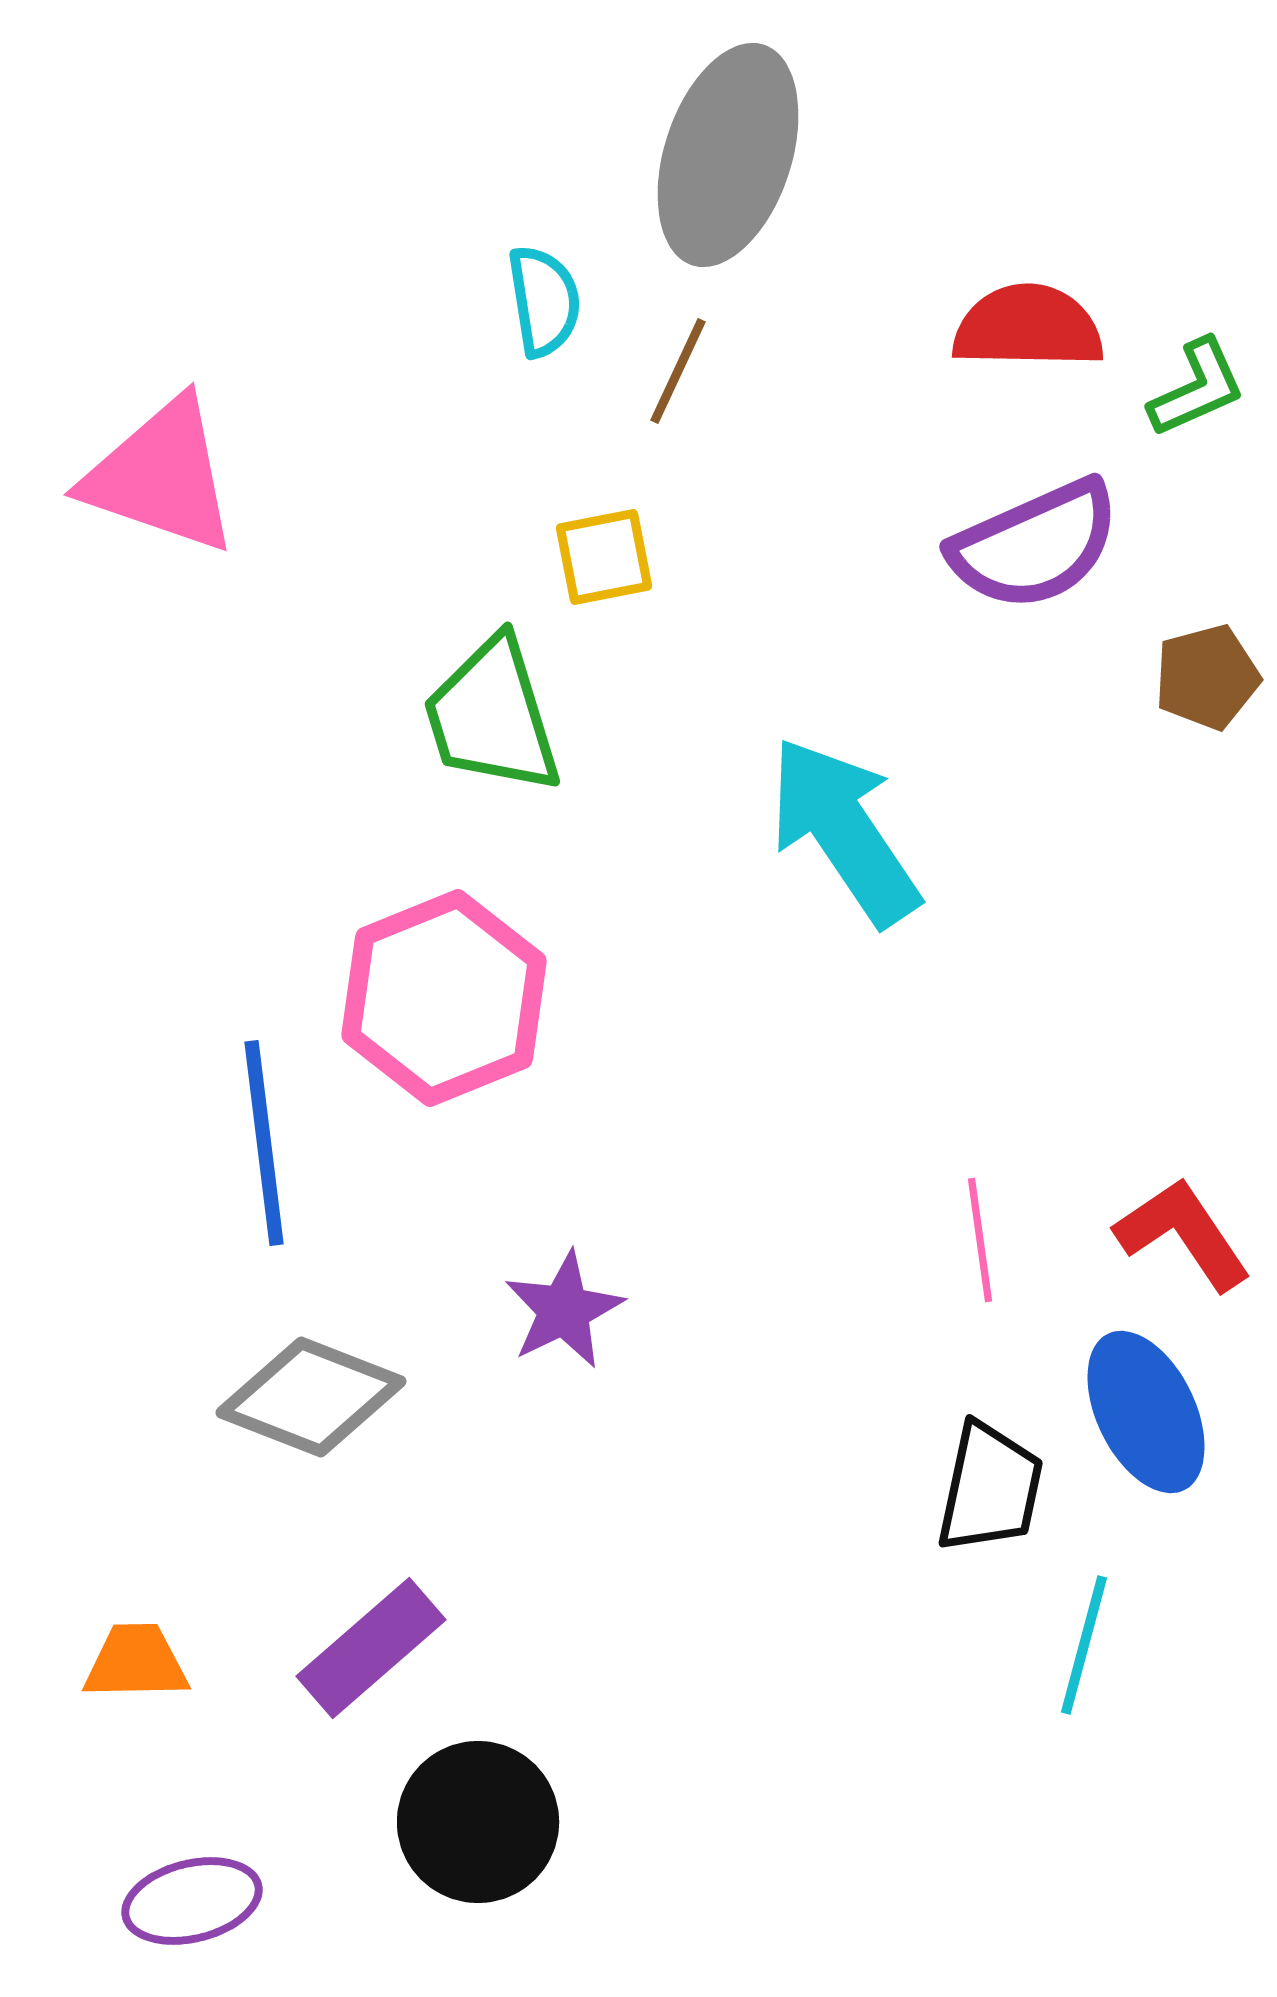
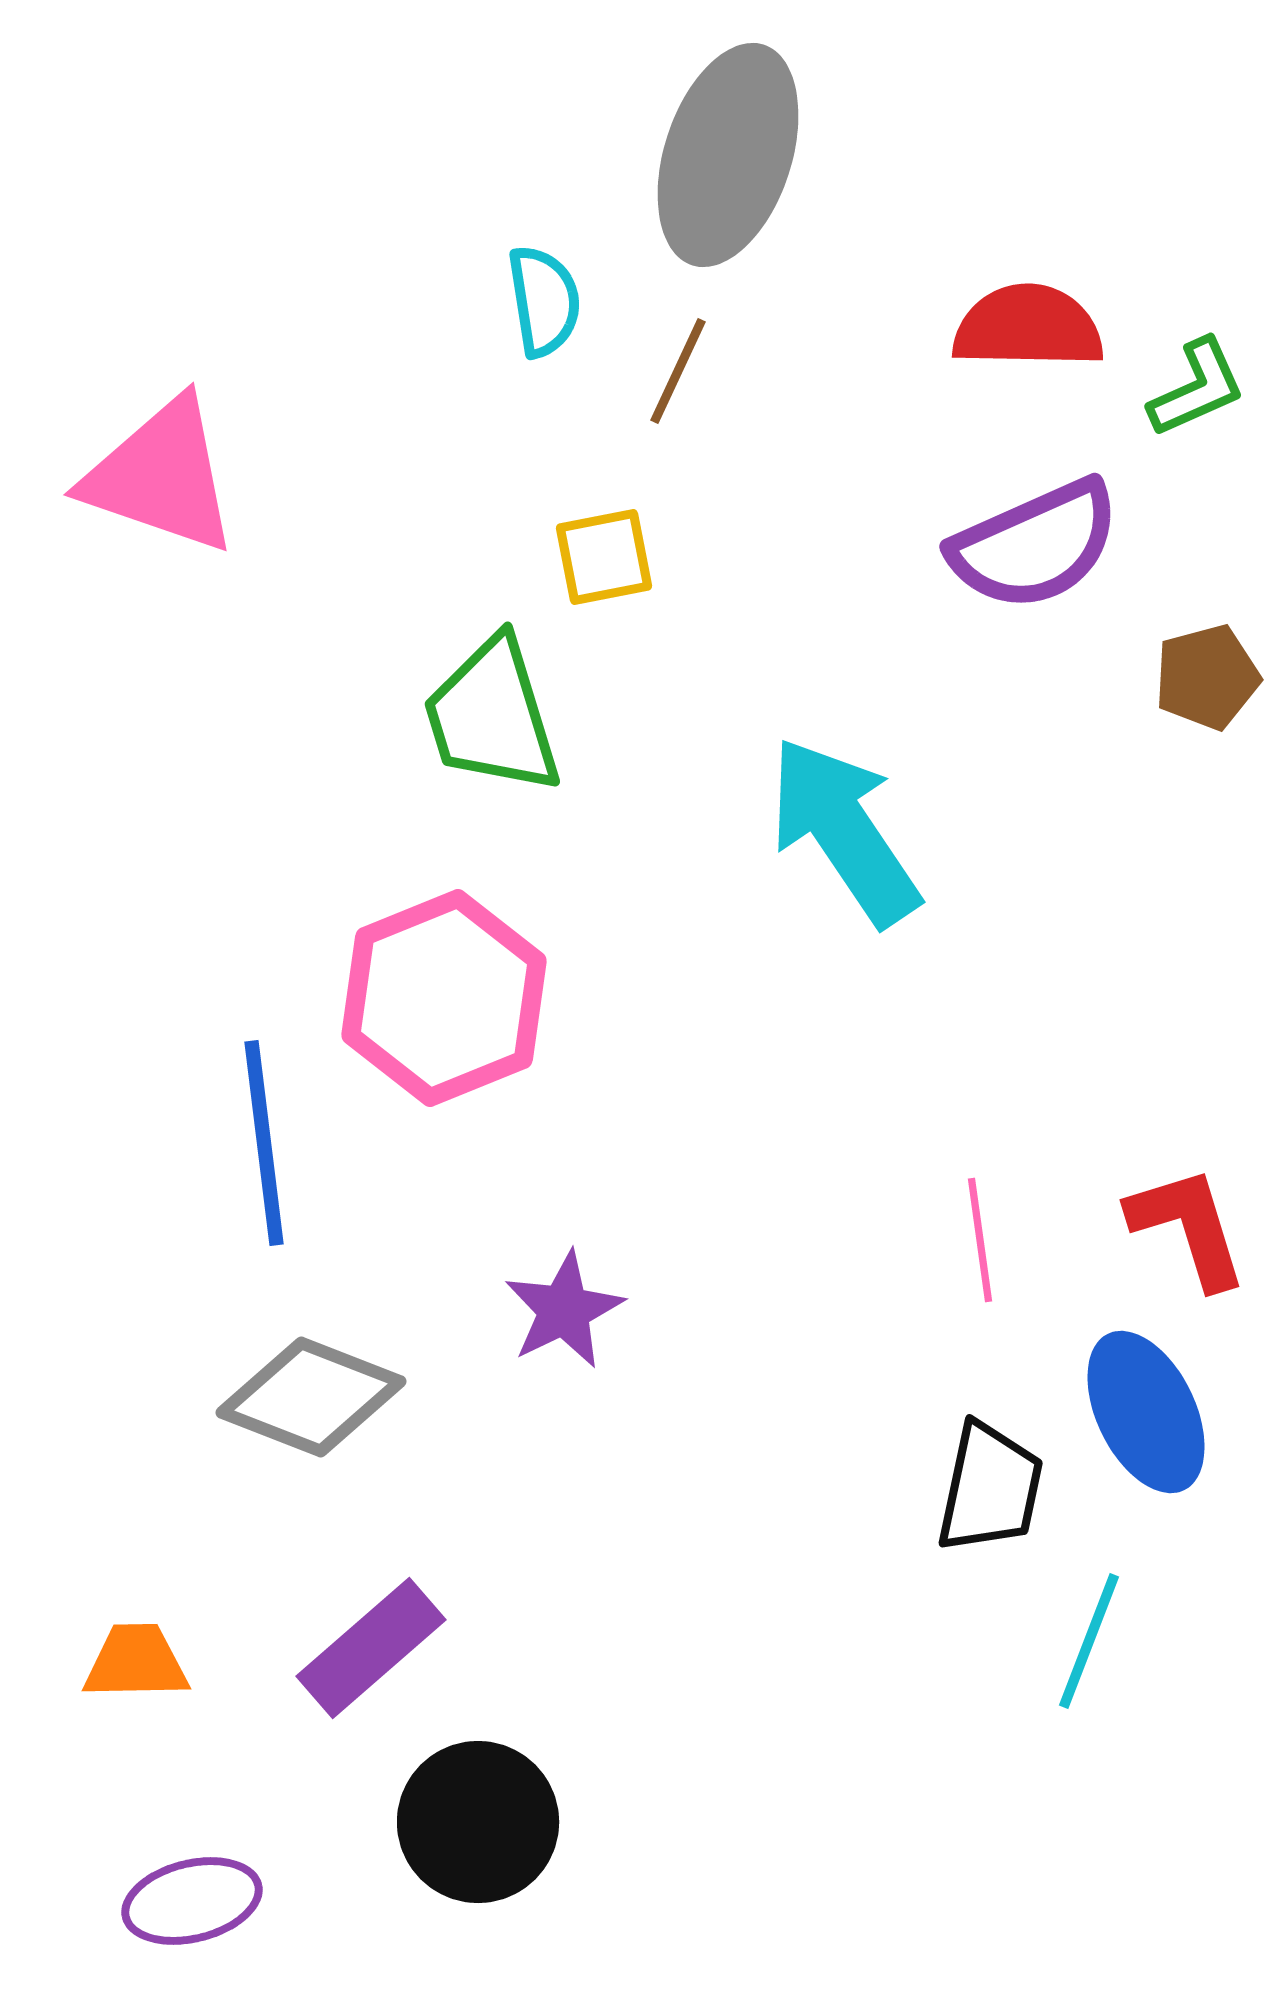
red L-shape: moved 5 px right, 7 px up; rotated 17 degrees clockwise
cyan line: moved 5 px right, 4 px up; rotated 6 degrees clockwise
